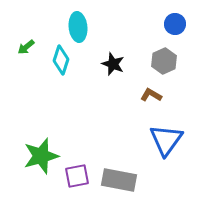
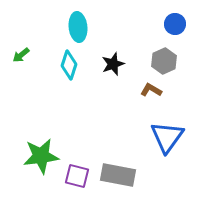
green arrow: moved 5 px left, 8 px down
cyan diamond: moved 8 px right, 5 px down
black star: rotated 30 degrees clockwise
brown L-shape: moved 5 px up
blue triangle: moved 1 px right, 3 px up
green star: rotated 9 degrees clockwise
purple square: rotated 25 degrees clockwise
gray rectangle: moved 1 px left, 5 px up
